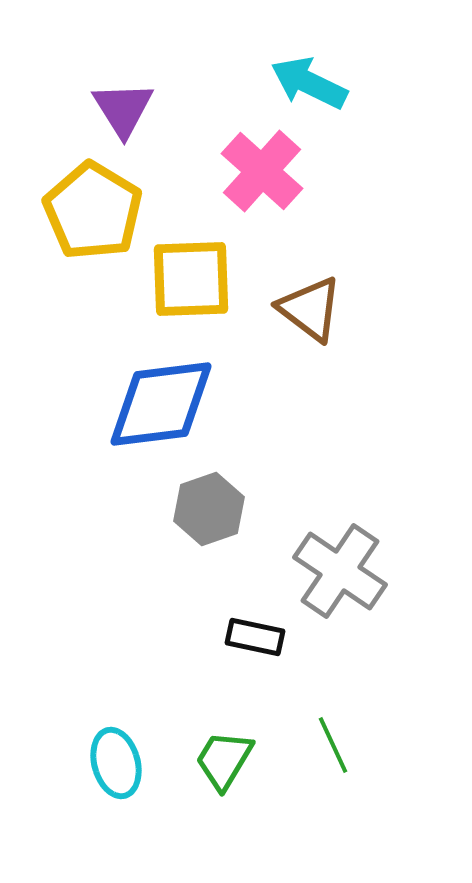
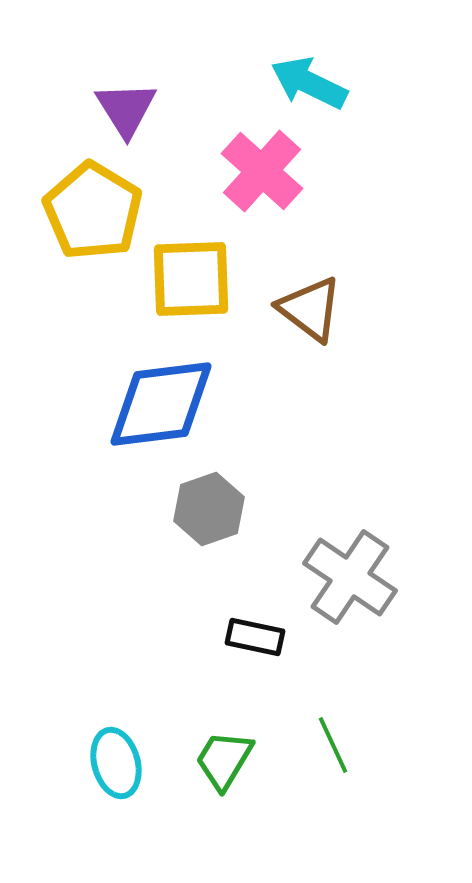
purple triangle: moved 3 px right
gray cross: moved 10 px right, 6 px down
